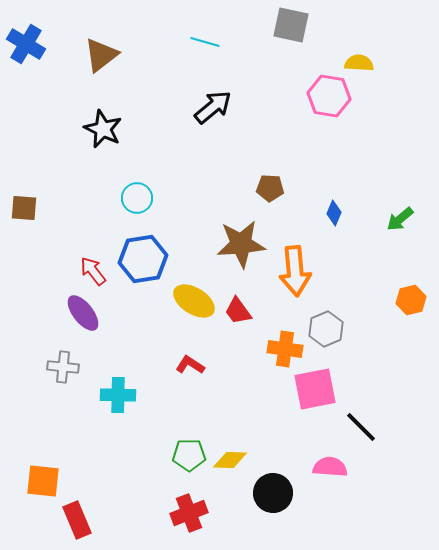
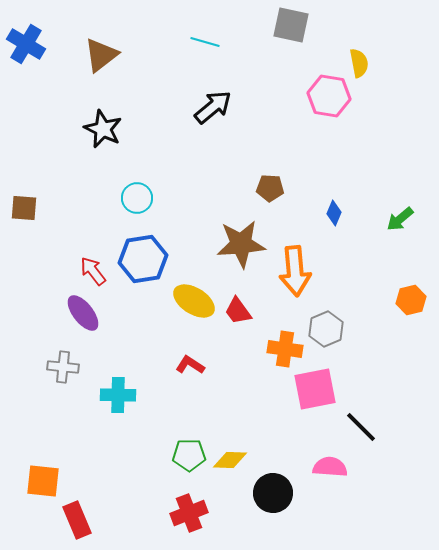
yellow semicircle: rotated 76 degrees clockwise
